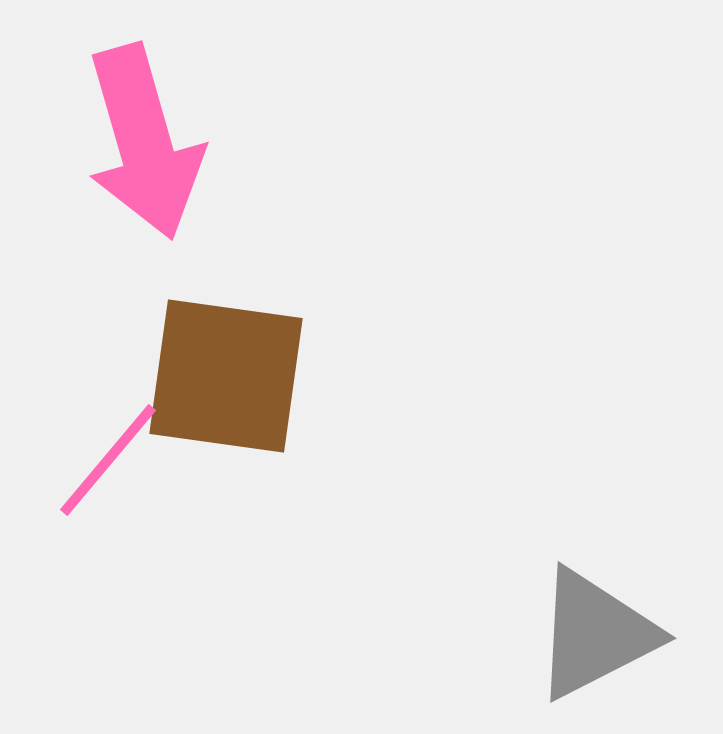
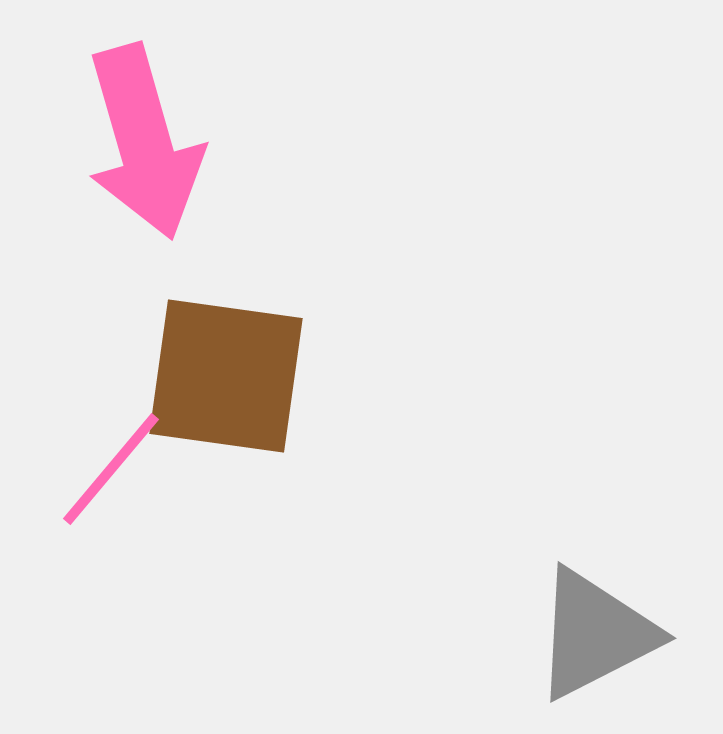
pink line: moved 3 px right, 9 px down
